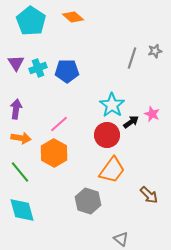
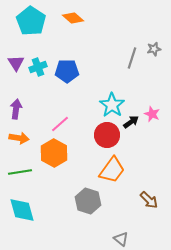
orange diamond: moved 1 px down
gray star: moved 1 px left, 2 px up
cyan cross: moved 1 px up
pink line: moved 1 px right
orange arrow: moved 2 px left
green line: rotated 60 degrees counterclockwise
brown arrow: moved 5 px down
